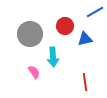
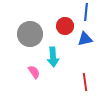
blue line: moved 9 px left; rotated 54 degrees counterclockwise
